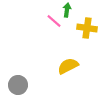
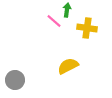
gray circle: moved 3 px left, 5 px up
